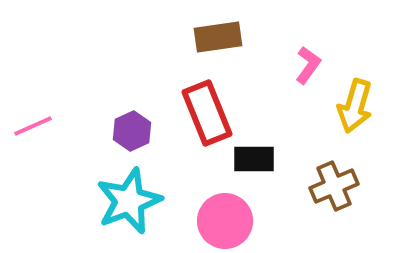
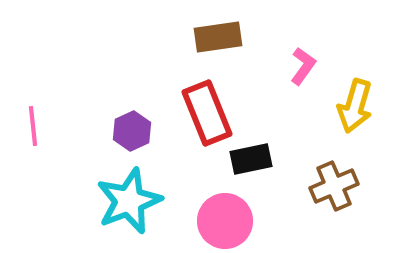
pink L-shape: moved 5 px left, 1 px down
pink line: rotated 72 degrees counterclockwise
black rectangle: moved 3 px left; rotated 12 degrees counterclockwise
